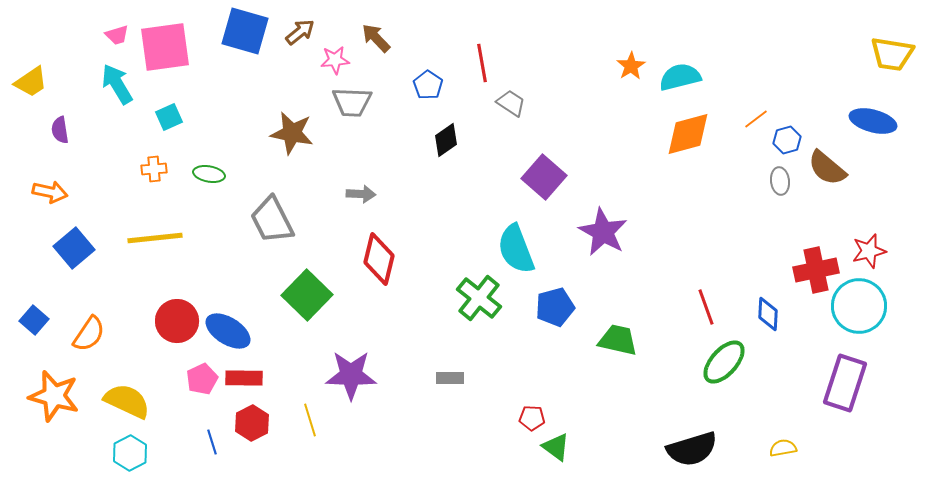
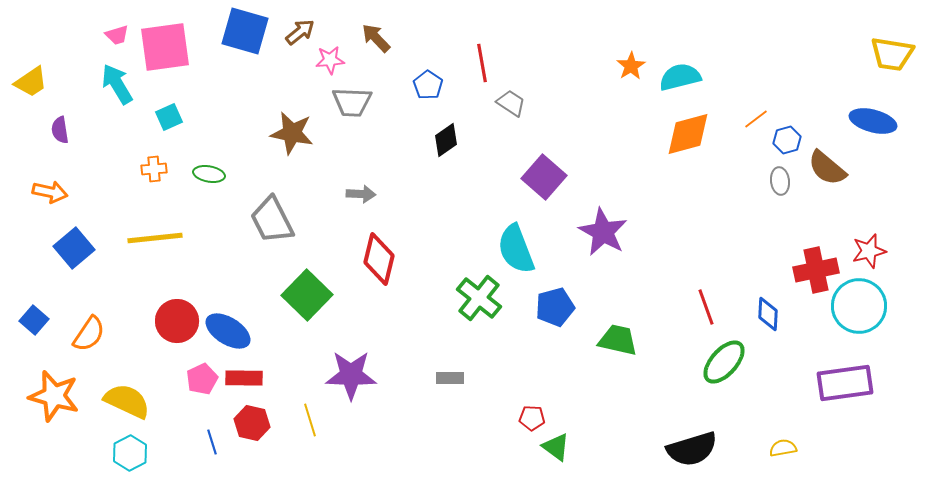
pink star at (335, 60): moved 5 px left
purple rectangle at (845, 383): rotated 64 degrees clockwise
red hexagon at (252, 423): rotated 20 degrees counterclockwise
